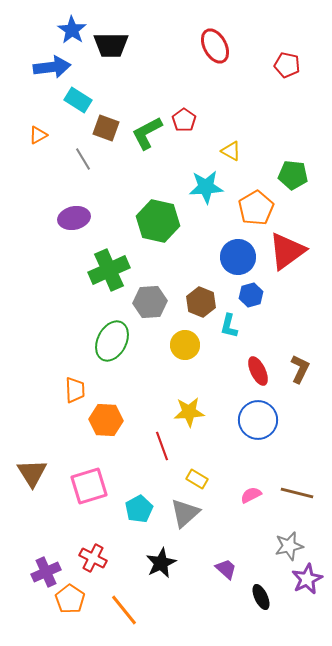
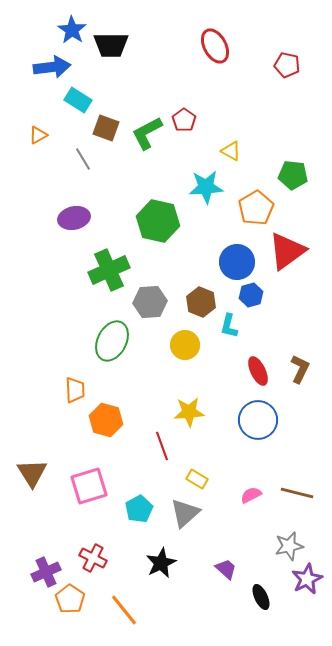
blue circle at (238, 257): moved 1 px left, 5 px down
orange hexagon at (106, 420): rotated 12 degrees clockwise
